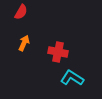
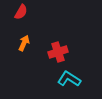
red cross: rotated 30 degrees counterclockwise
cyan L-shape: moved 3 px left, 1 px down
